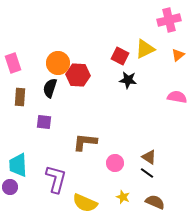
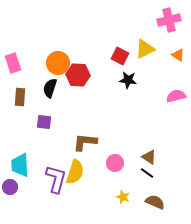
orange triangle: rotated 48 degrees counterclockwise
pink semicircle: moved 1 px left, 1 px up; rotated 24 degrees counterclockwise
cyan trapezoid: moved 2 px right
yellow semicircle: moved 10 px left, 31 px up; rotated 95 degrees counterclockwise
